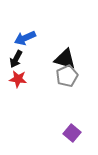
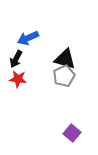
blue arrow: moved 3 px right
gray pentagon: moved 3 px left
